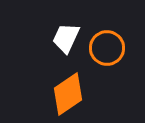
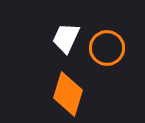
orange diamond: rotated 39 degrees counterclockwise
